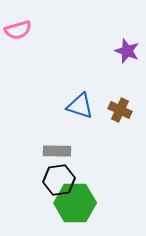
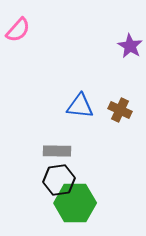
pink semicircle: rotated 32 degrees counterclockwise
purple star: moved 3 px right, 5 px up; rotated 10 degrees clockwise
blue triangle: rotated 12 degrees counterclockwise
